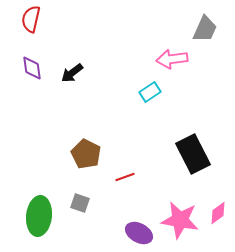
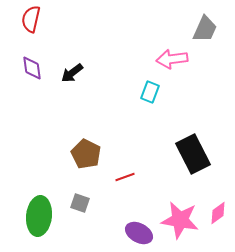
cyan rectangle: rotated 35 degrees counterclockwise
